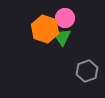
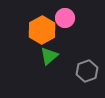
orange hexagon: moved 3 px left, 1 px down; rotated 12 degrees clockwise
green triangle: moved 13 px left, 19 px down; rotated 24 degrees clockwise
